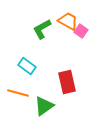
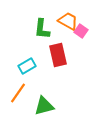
green L-shape: rotated 55 degrees counterclockwise
cyan rectangle: rotated 66 degrees counterclockwise
red rectangle: moved 9 px left, 27 px up
orange line: rotated 70 degrees counterclockwise
green triangle: rotated 20 degrees clockwise
